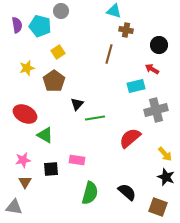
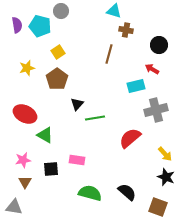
brown pentagon: moved 3 px right, 2 px up
green semicircle: rotated 90 degrees counterclockwise
